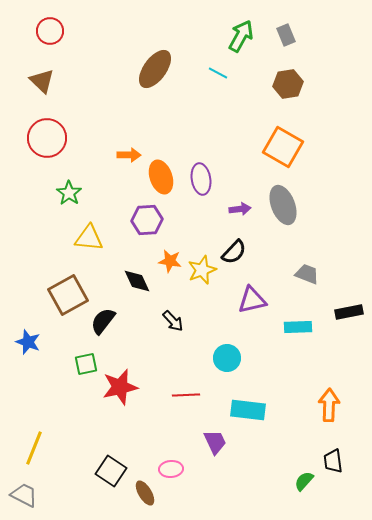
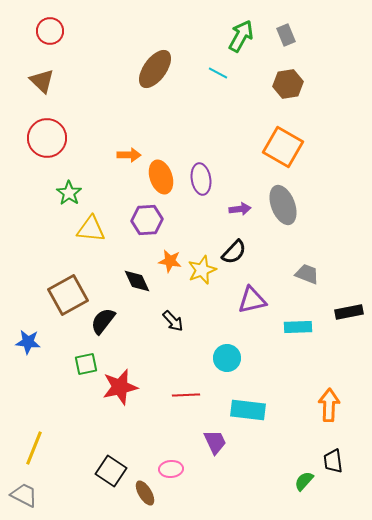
yellow triangle at (89, 238): moved 2 px right, 9 px up
blue star at (28, 342): rotated 15 degrees counterclockwise
